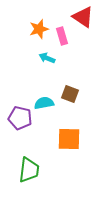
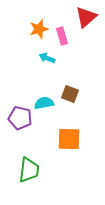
red triangle: moved 3 px right; rotated 45 degrees clockwise
